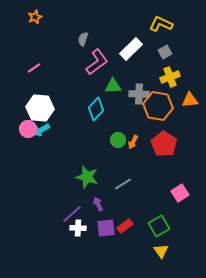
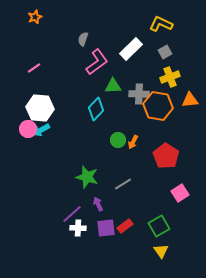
red pentagon: moved 2 px right, 12 px down
